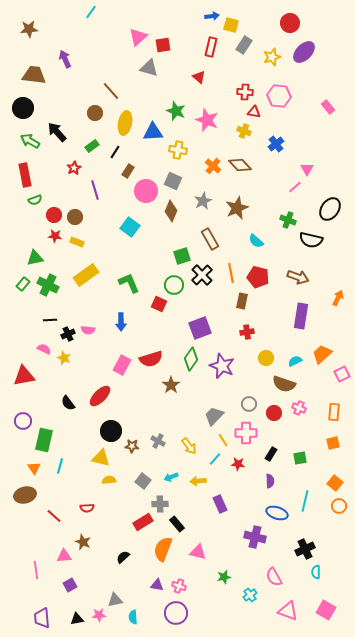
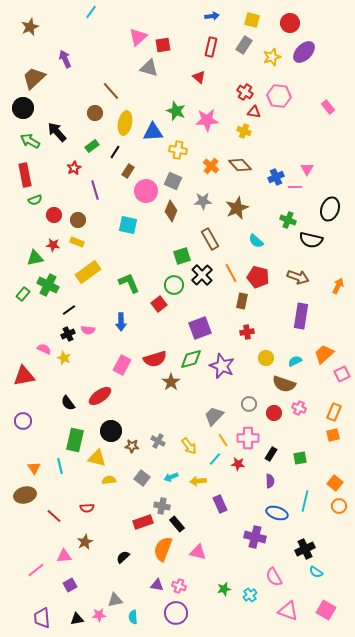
yellow square at (231, 25): moved 21 px right, 5 px up
brown star at (29, 29): moved 1 px right, 2 px up; rotated 18 degrees counterclockwise
brown trapezoid at (34, 75): moved 3 px down; rotated 50 degrees counterclockwise
red cross at (245, 92): rotated 28 degrees clockwise
pink star at (207, 120): rotated 25 degrees counterclockwise
blue cross at (276, 144): moved 33 px down; rotated 14 degrees clockwise
orange cross at (213, 166): moved 2 px left
pink line at (295, 187): rotated 40 degrees clockwise
gray star at (203, 201): rotated 24 degrees clockwise
black ellipse at (330, 209): rotated 15 degrees counterclockwise
brown circle at (75, 217): moved 3 px right, 3 px down
cyan square at (130, 227): moved 2 px left, 2 px up; rotated 24 degrees counterclockwise
red star at (55, 236): moved 2 px left, 9 px down
orange line at (231, 273): rotated 18 degrees counterclockwise
yellow rectangle at (86, 275): moved 2 px right, 3 px up
green rectangle at (23, 284): moved 10 px down
orange arrow at (338, 298): moved 12 px up
red square at (159, 304): rotated 28 degrees clockwise
black line at (50, 320): moved 19 px right, 10 px up; rotated 32 degrees counterclockwise
orange trapezoid at (322, 354): moved 2 px right
red semicircle at (151, 359): moved 4 px right
green diamond at (191, 359): rotated 40 degrees clockwise
brown star at (171, 385): moved 3 px up
red ellipse at (100, 396): rotated 10 degrees clockwise
orange rectangle at (334, 412): rotated 18 degrees clockwise
pink cross at (246, 433): moved 2 px right, 5 px down
green rectangle at (44, 440): moved 31 px right
orange square at (333, 443): moved 8 px up
yellow triangle at (101, 458): moved 4 px left
cyan line at (60, 466): rotated 28 degrees counterclockwise
gray square at (143, 481): moved 1 px left, 3 px up
gray cross at (160, 504): moved 2 px right, 2 px down; rotated 14 degrees clockwise
red rectangle at (143, 522): rotated 12 degrees clockwise
brown star at (83, 542): moved 2 px right; rotated 21 degrees clockwise
pink line at (36, 570): rotated 60 degrees clockwise
cyan semicircle at (316, 572): rotated 56 degrees counterclockwise
green star at (224, 577): moved 12 px down
